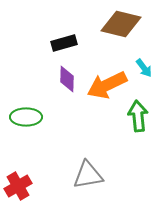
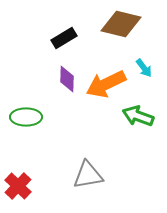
black rectangle: moved 5 px up; rotated 15 degrees counterclockwise
orange arrow: moved 1 px left, 1 px up
green arrow: rotated 64 degrees counterclockwise
red cross: rotated 16 degrees counterclockwise
